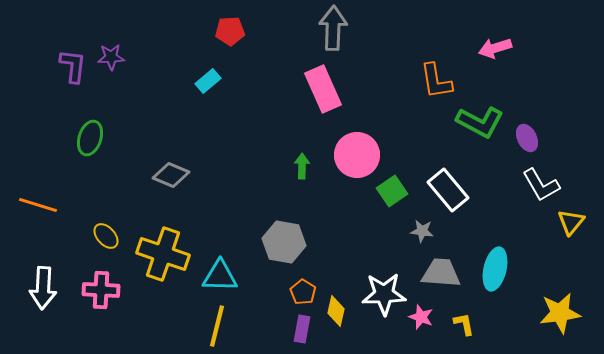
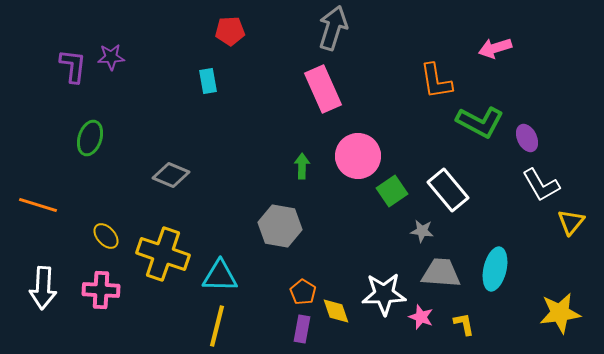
gray arrow: rotated 15 degrees clockwise
cyan rectangle: rotated 60 degrees counterclockwise
pink circle: moved 1 px right, 1 px down
gray hexagon: moved 4 px left, 16 px up
yellow diamond: rotated 32 degrees counterclockwise
